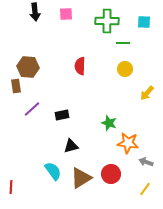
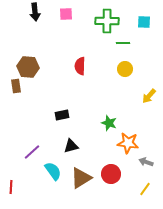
yellow arrow: moved 2 px right, 3 px down
purple line: moved 43 px down
